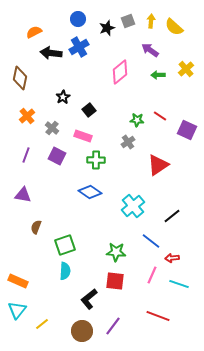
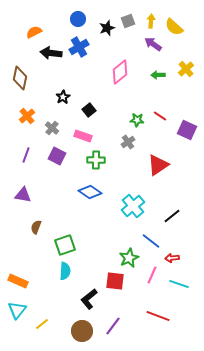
purple arrow at (150, 50): moved 3 px right, 6 px up
green star at (116, 252): moved 13 px right, 6 px down; rotated 30 degrees counterclockwise
